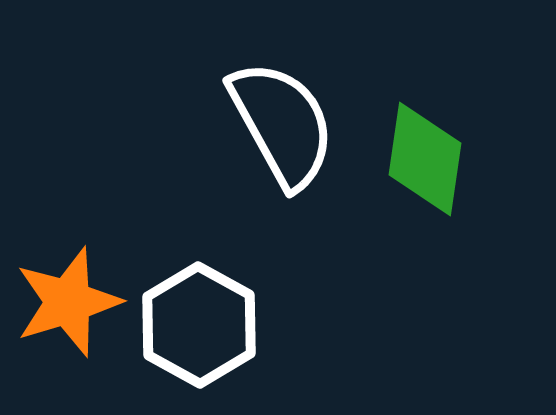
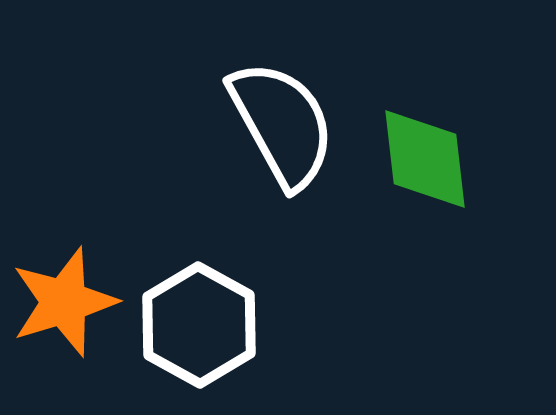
green diamond: rotated 15 degrees counterclockwise
orange star: moved 4 px left
